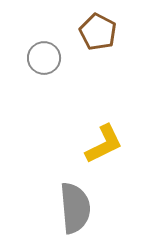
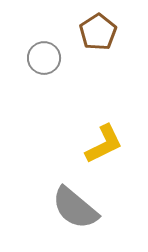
brown pentagon: rotated 12 degrees clockwise
gray semicircle: rotated 135 degrees clockwise
